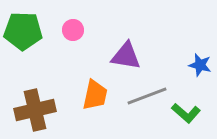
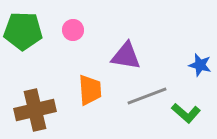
orange trapezoid: moved 5 px left, 5 px up; rotated 16 degrees counterclockwise
